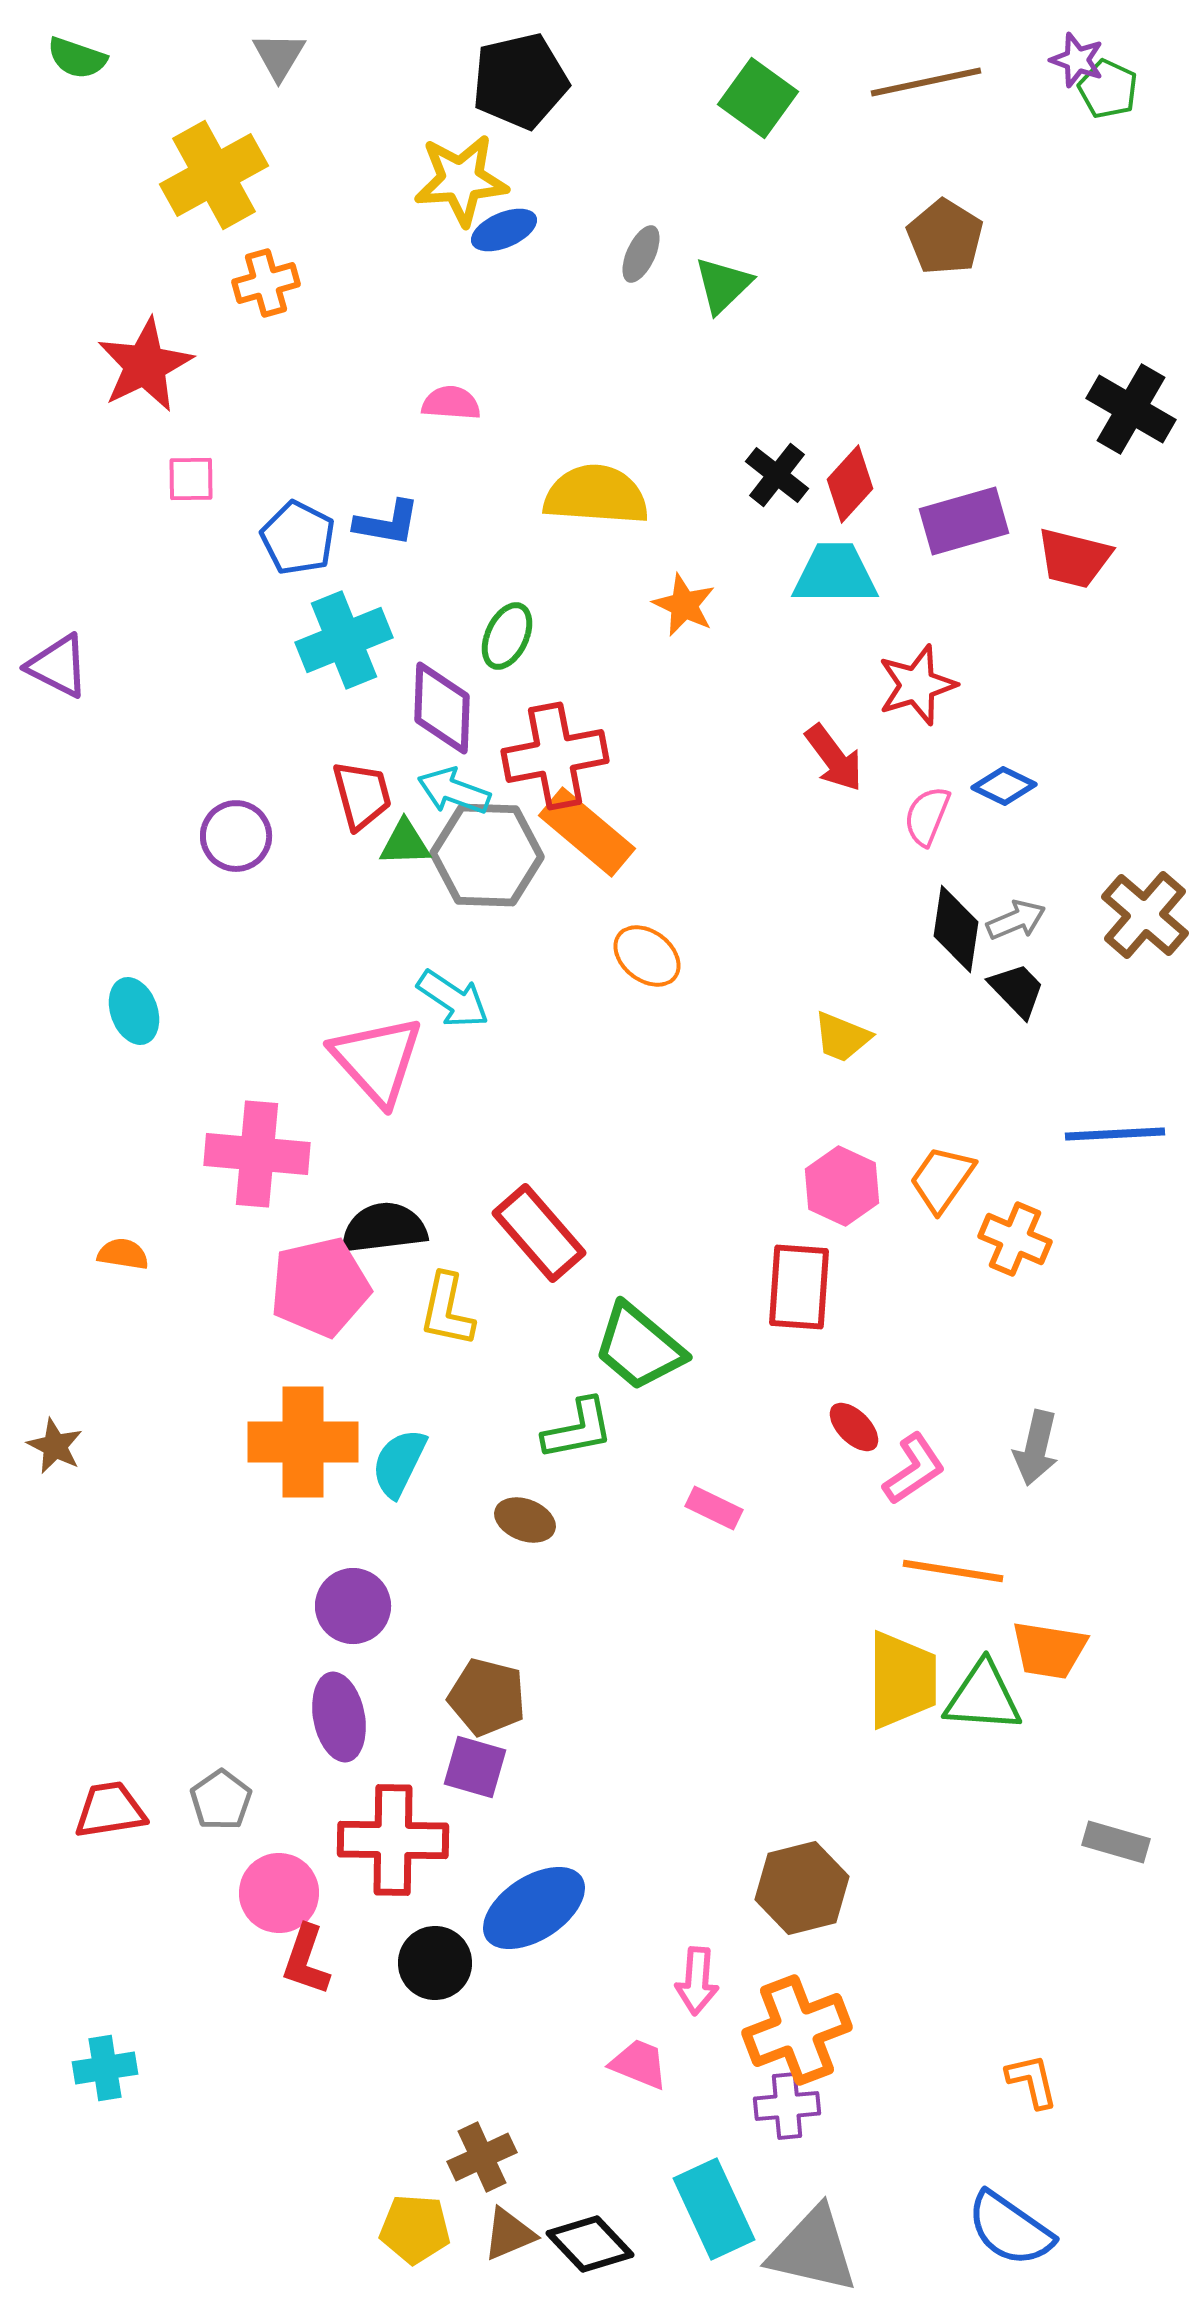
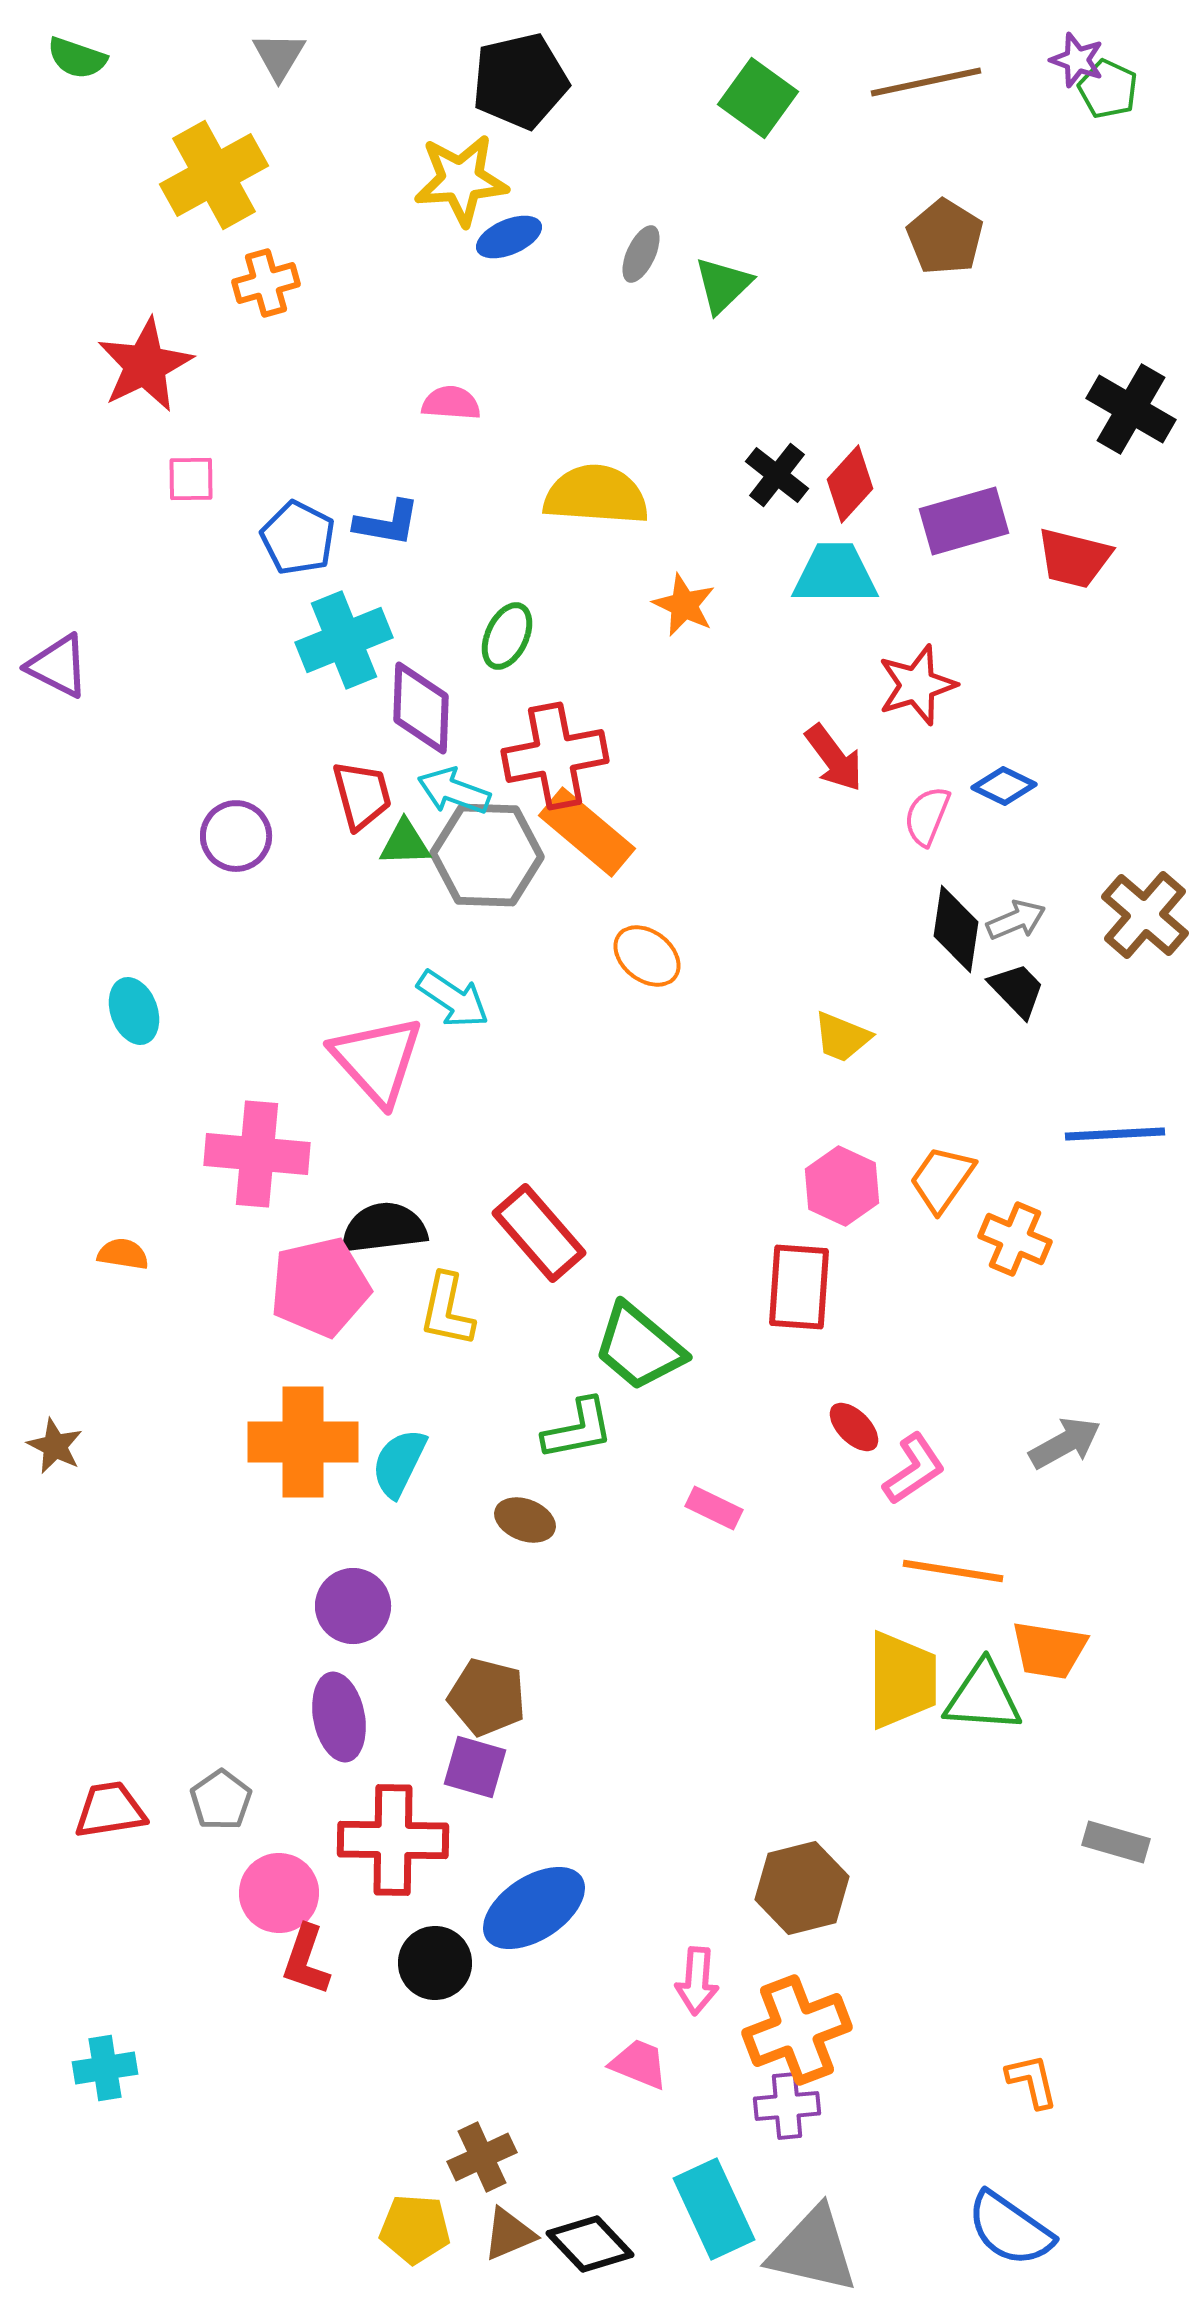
blue ellipse at (504, 230): moved 5 px right, 7 px down
purple diamond at (442, 708): moved 21 px left
gray arrow at (1036, 1448): moved 29 px right, 5 px up; rotated 132 degrees counterclockwise
